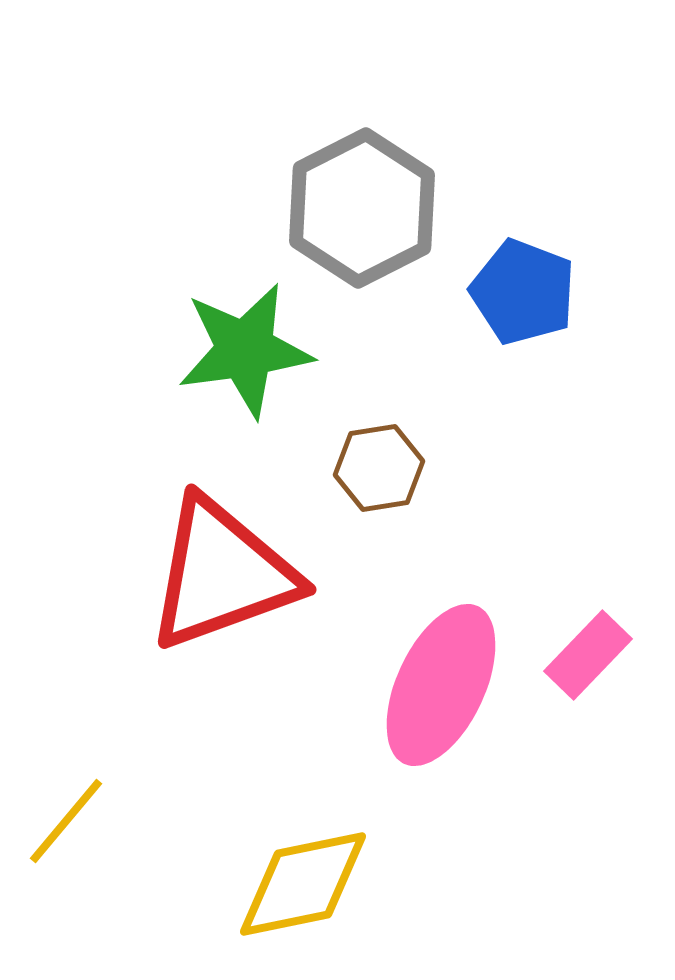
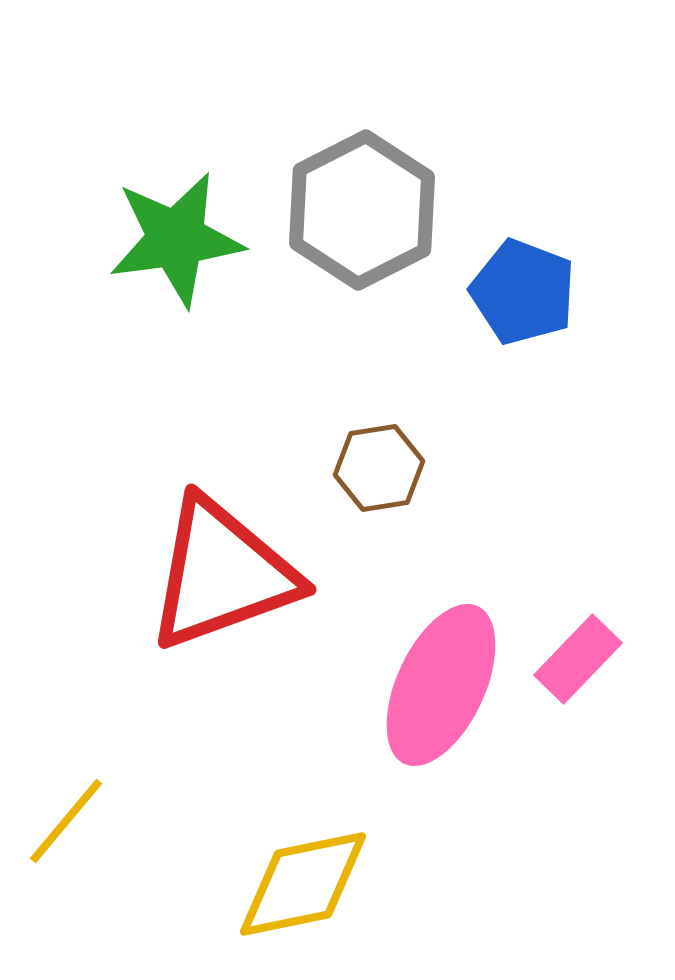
gray hexagon: moved 2 px down
green star: moved 69 px left, 111 px up
pink rectangle: moved 10 px left, 4 px down
